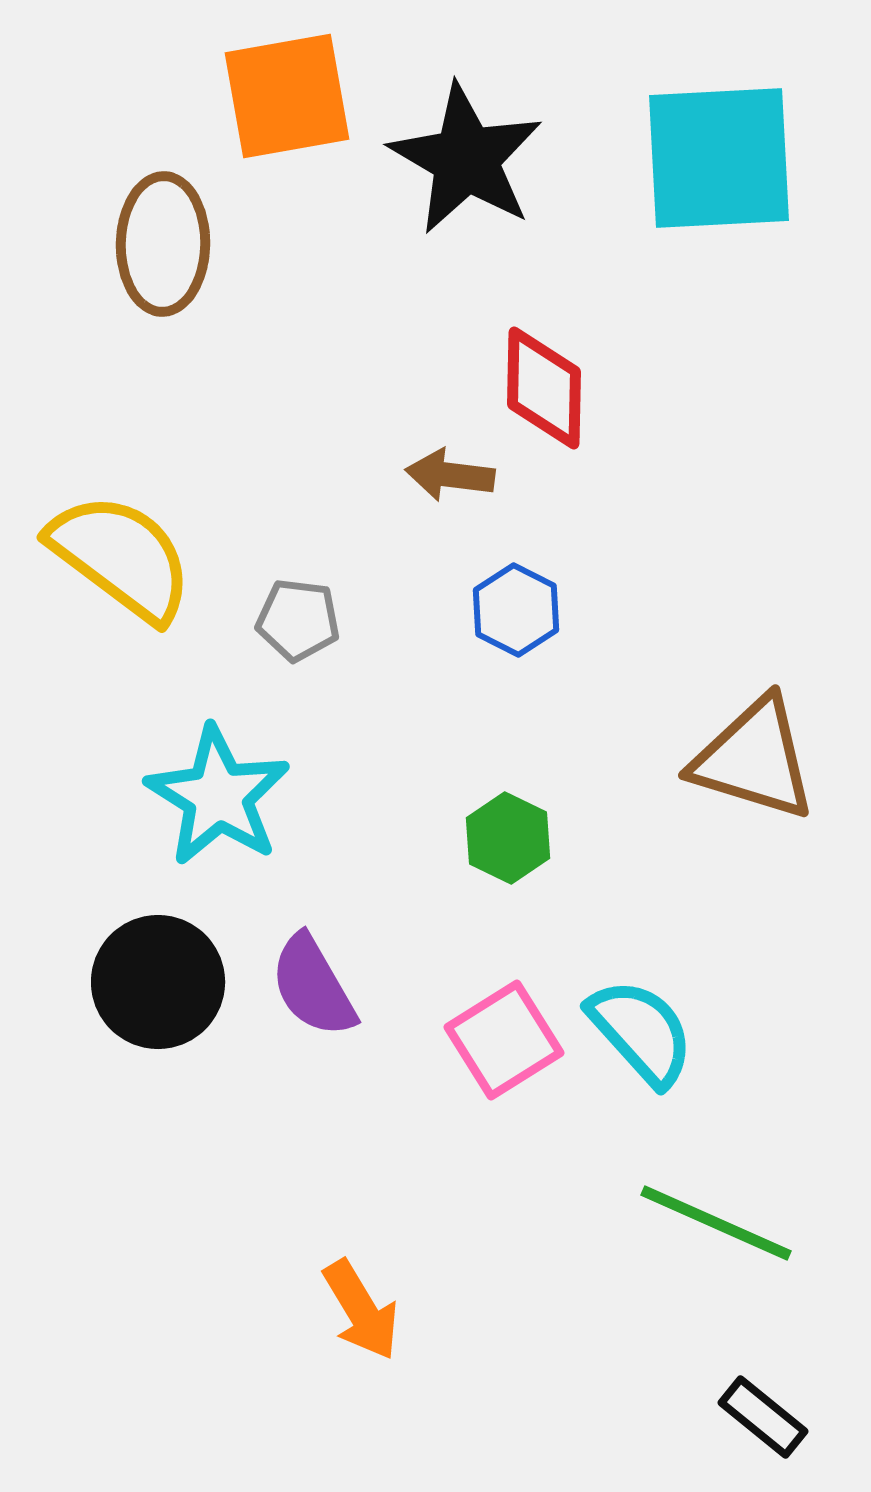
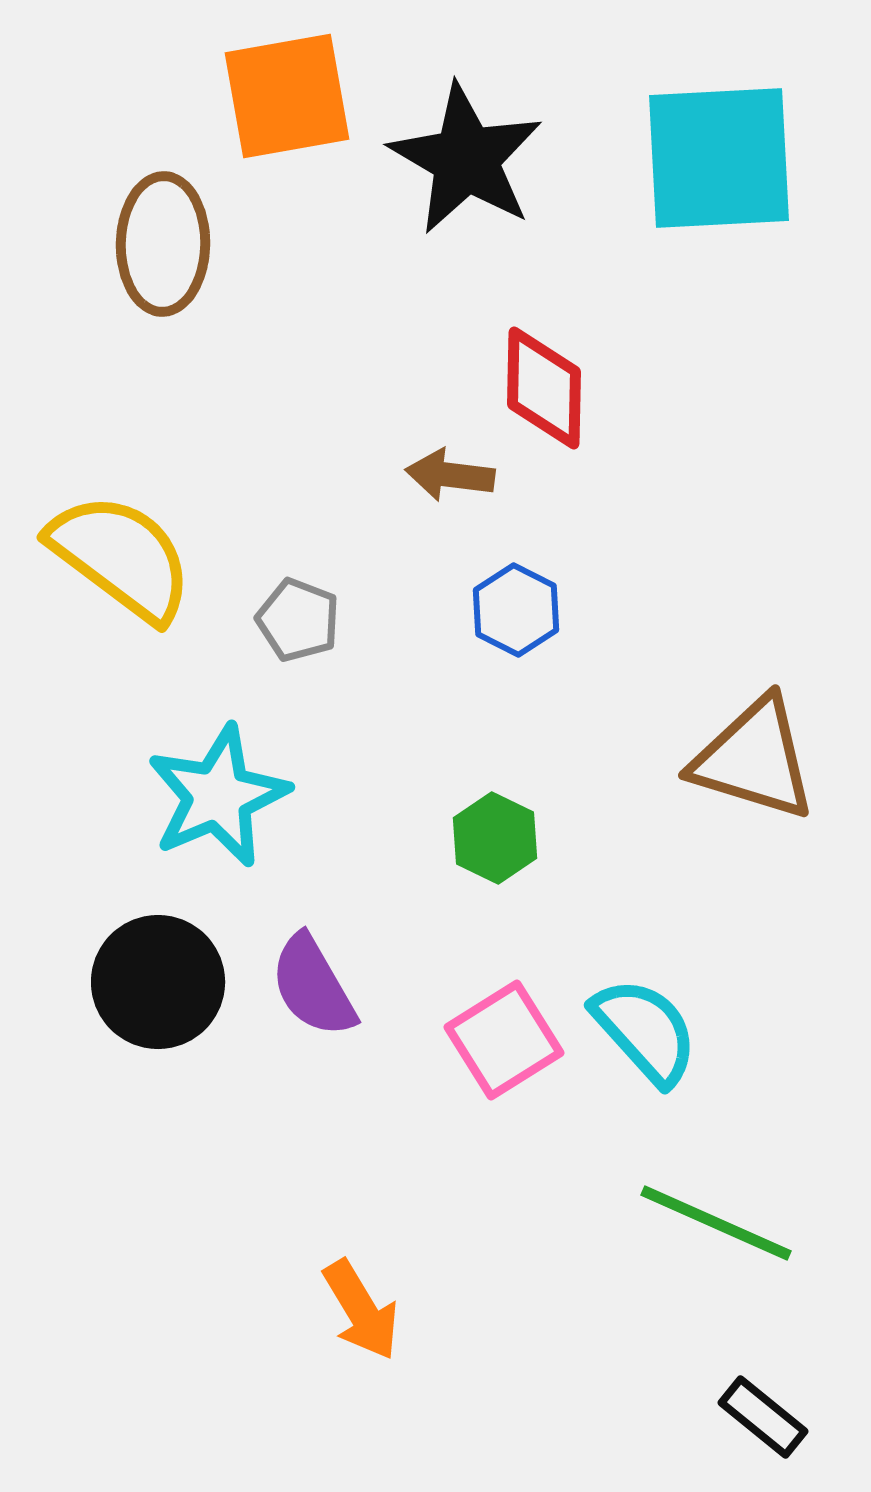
gray pentagon: rotated 14 degrees clockwise
cyan star: rotated 17 degrees clockwise
green hexagon: moved 13 px left
cyan semicircle: moved 4 px right, 1 px up
